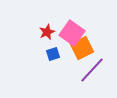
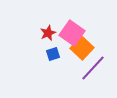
red star: moved 1 px right, 1 px down
orange square: rotated 20 degrees counterclockwise
purple line: moved 1 px right, 2 px up
